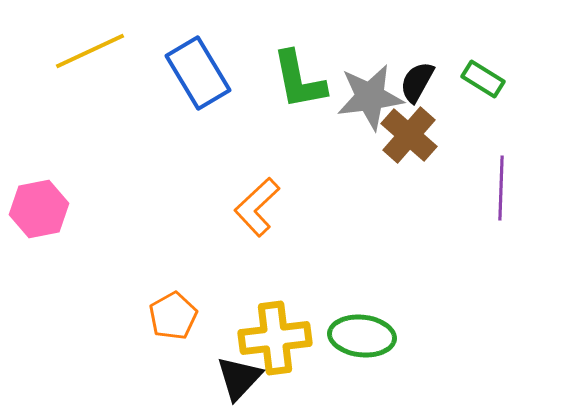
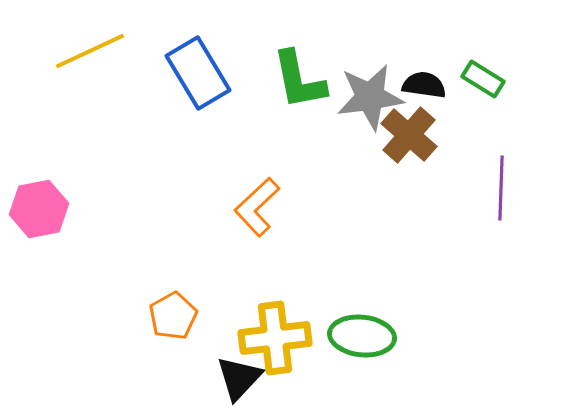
black semicircle: moved 7 px right, 3 px down; rotated 69 degrees clockwise
